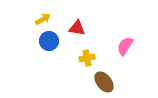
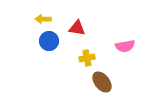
yellow arrow: rotated 147 degrees counterclockwise
pink semicircle: rotated 132 degrees counterclockwise
brown ellipse: moved 2 px left
